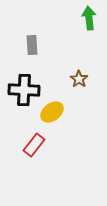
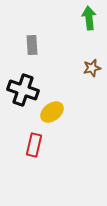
brown star: moved 13 px right, 11 px up; rotated 24 degrees clockwise
black cross: moved 1 px left; rotated 16 degrees clockwise
red rectangle: rotated 25 degrees counterclockwise
